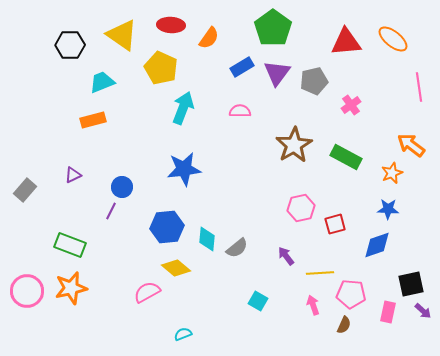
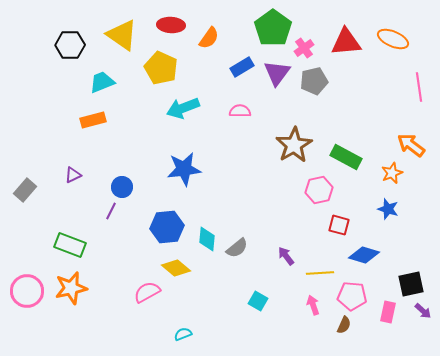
orange ellipse at (393, 39): rotated 16 degrees counterclockwise
pink cross at (351, 105): moved 47 px left, 57 px up
cyan arrow at (183, 108): rotated 132 degrees counterclockwise
pink hexagon at (301, 208): moved 18 px right, 18 px up
blue star at (388, 209): rotated 15 degrees clockwise
red square at (335, 224): moved 4 px right, 1 px down; rotated 30 degrees clockwise
blue diamond at (377, 245): moved 13 px left, 10 px down; rotated 36 degrees clockwise
pink pentagon at (351, 294): moved 1 px right, 2 px down
